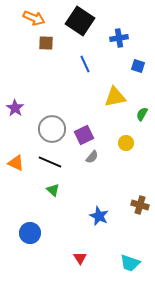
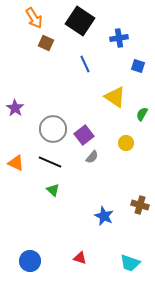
orange arrow: rotated 35 degrees clockwise
brown square: rotated 21 degrees clockwise
yellow triangle: rotated 45 degrees clockwise
gray circle: moved 1 px right
purple square: rotated 12 degrees counterclockwise
blue star: moved 5 px right
blue circle: moved 28 px down
red triangle: rotated 40 degrees counterclockwise
